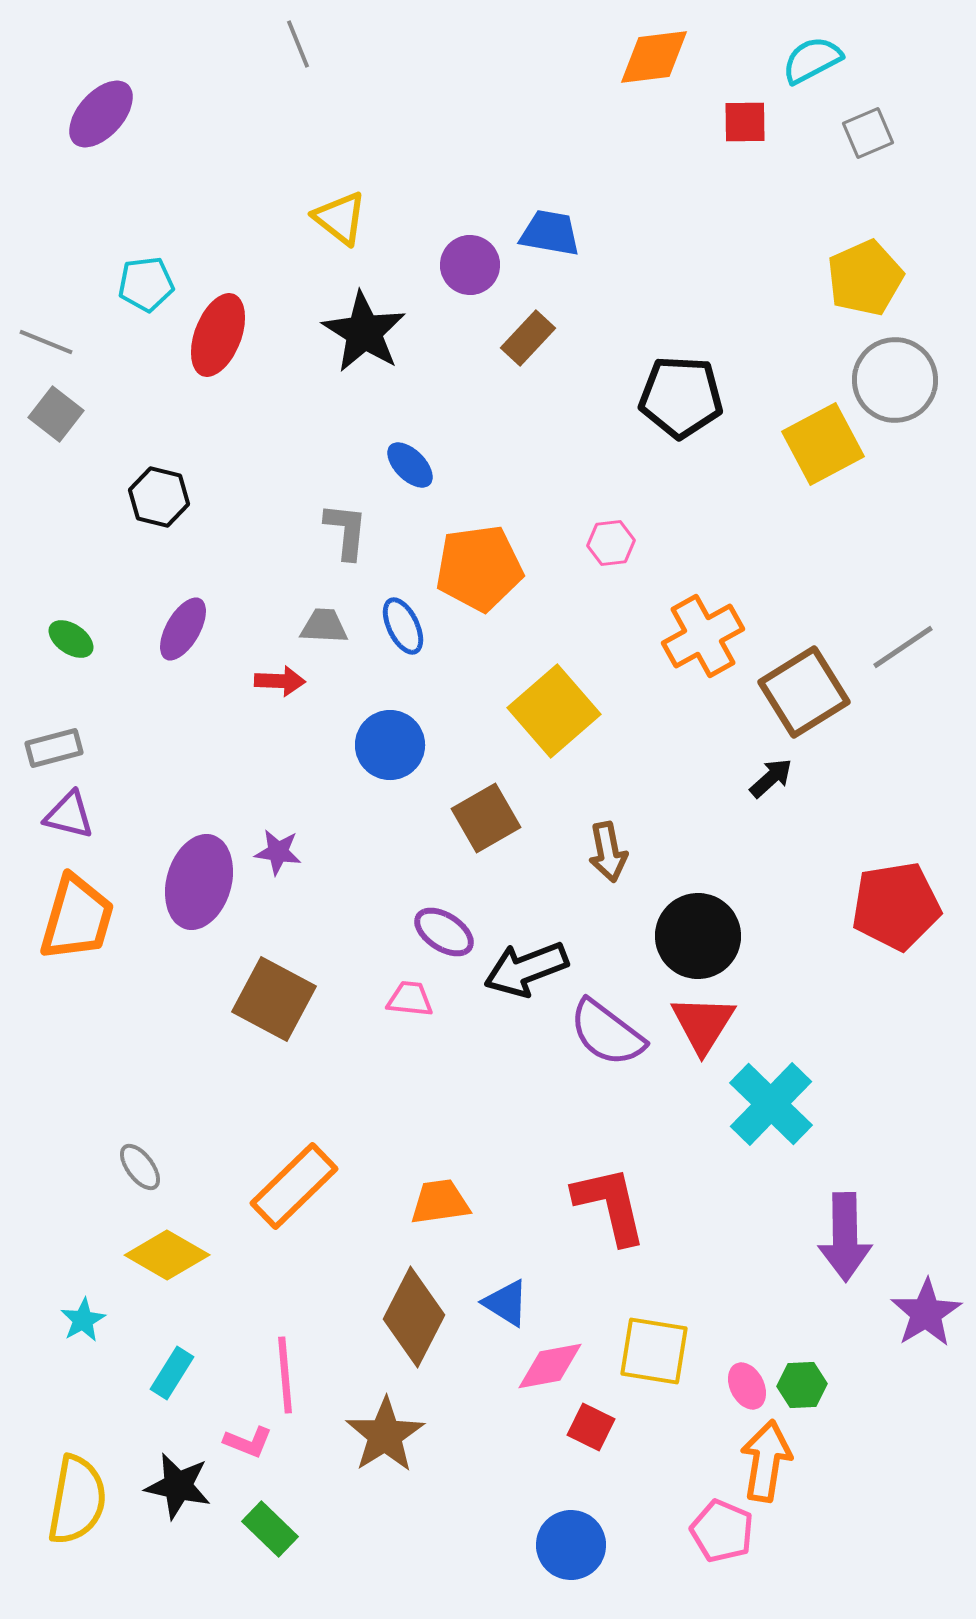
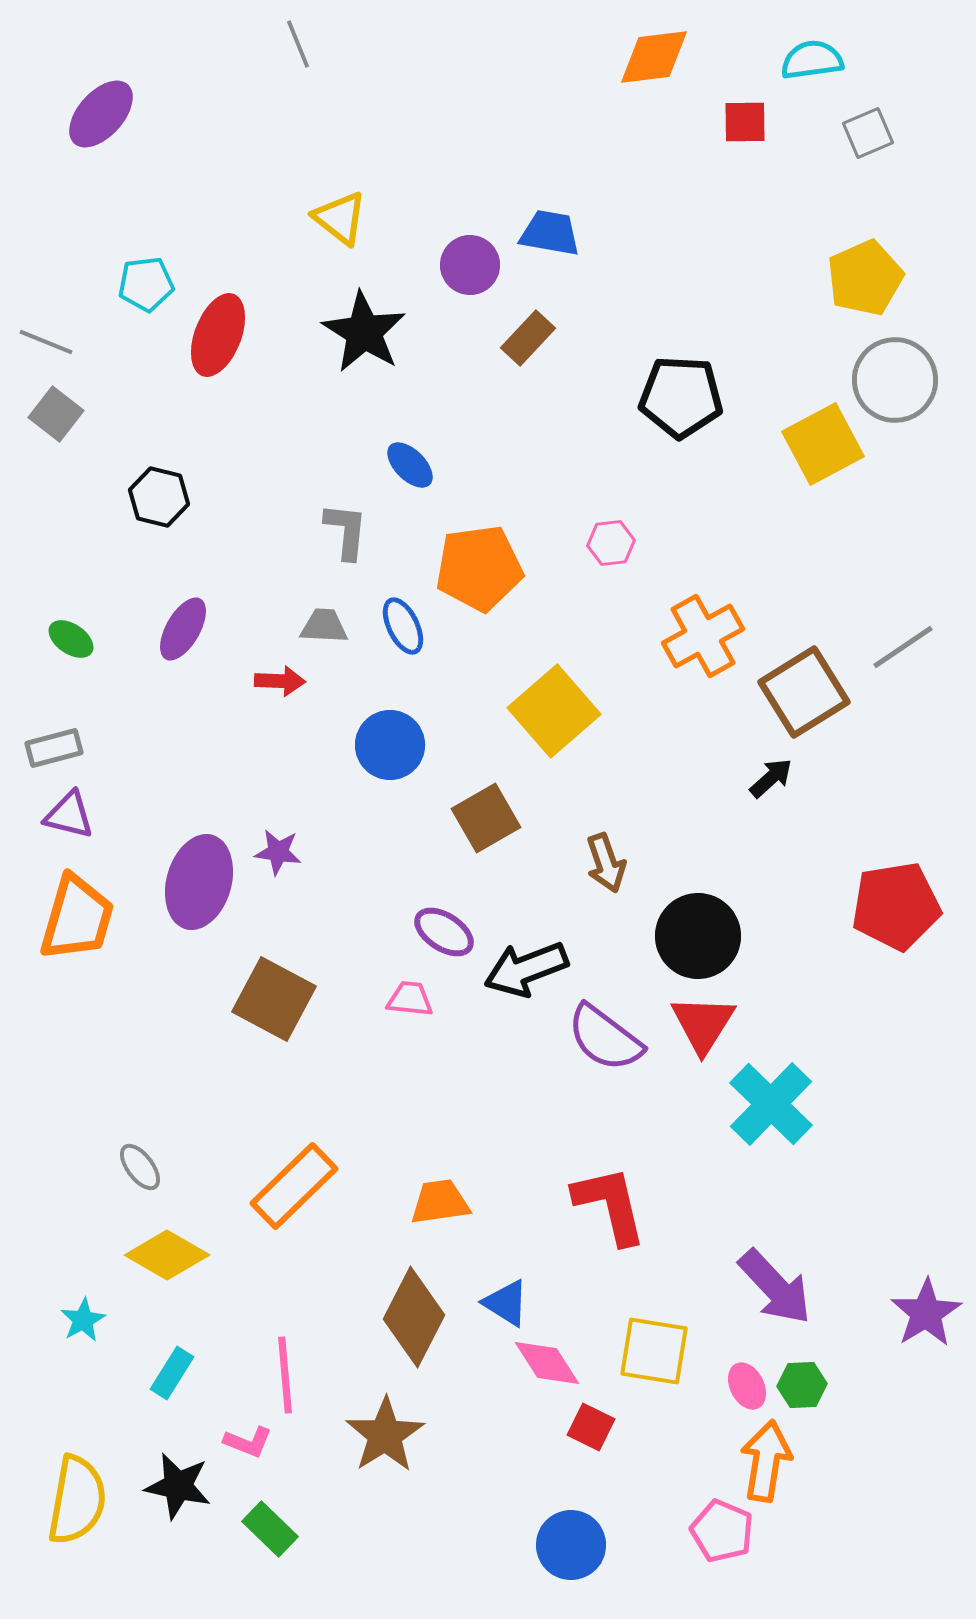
cyan semicircle at (812, 60): rotated 20 degrees clockwise
brown arrow at (608, 852): moved 2 px left, 11 px down; rotated 8 degrees counterclockwise
purple semicircle at (607, 1033): moved 2 px left, 5 px down
purple arrow at (845, 1237): moved 70 px left, 50 px down; rotated 42 degrees counterclockwise
pink diamond at (550, 1366): moved 3 px left, 3 px up; rotated 68 degrees clockwise
